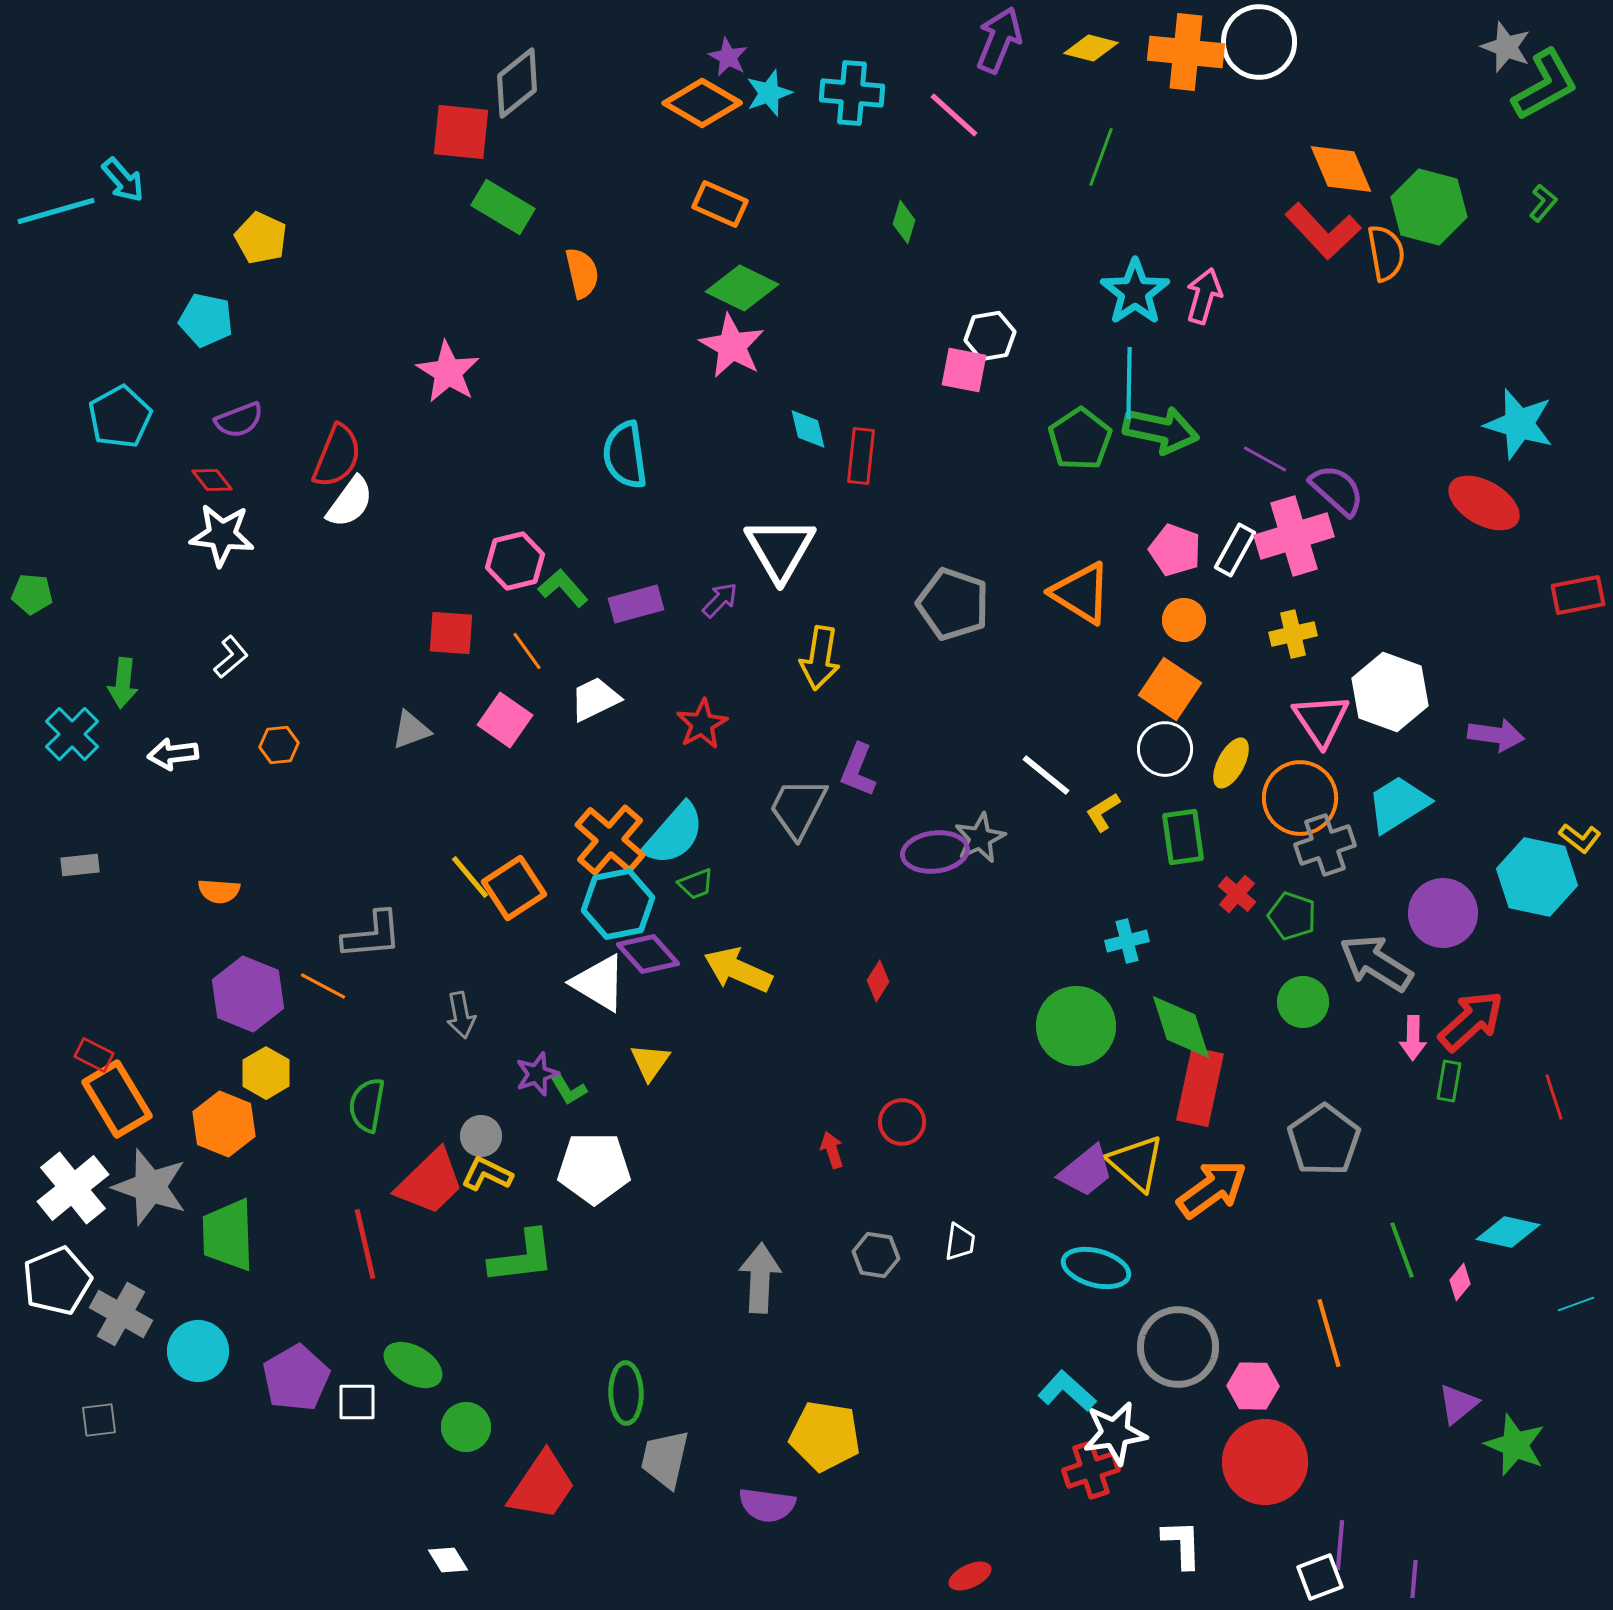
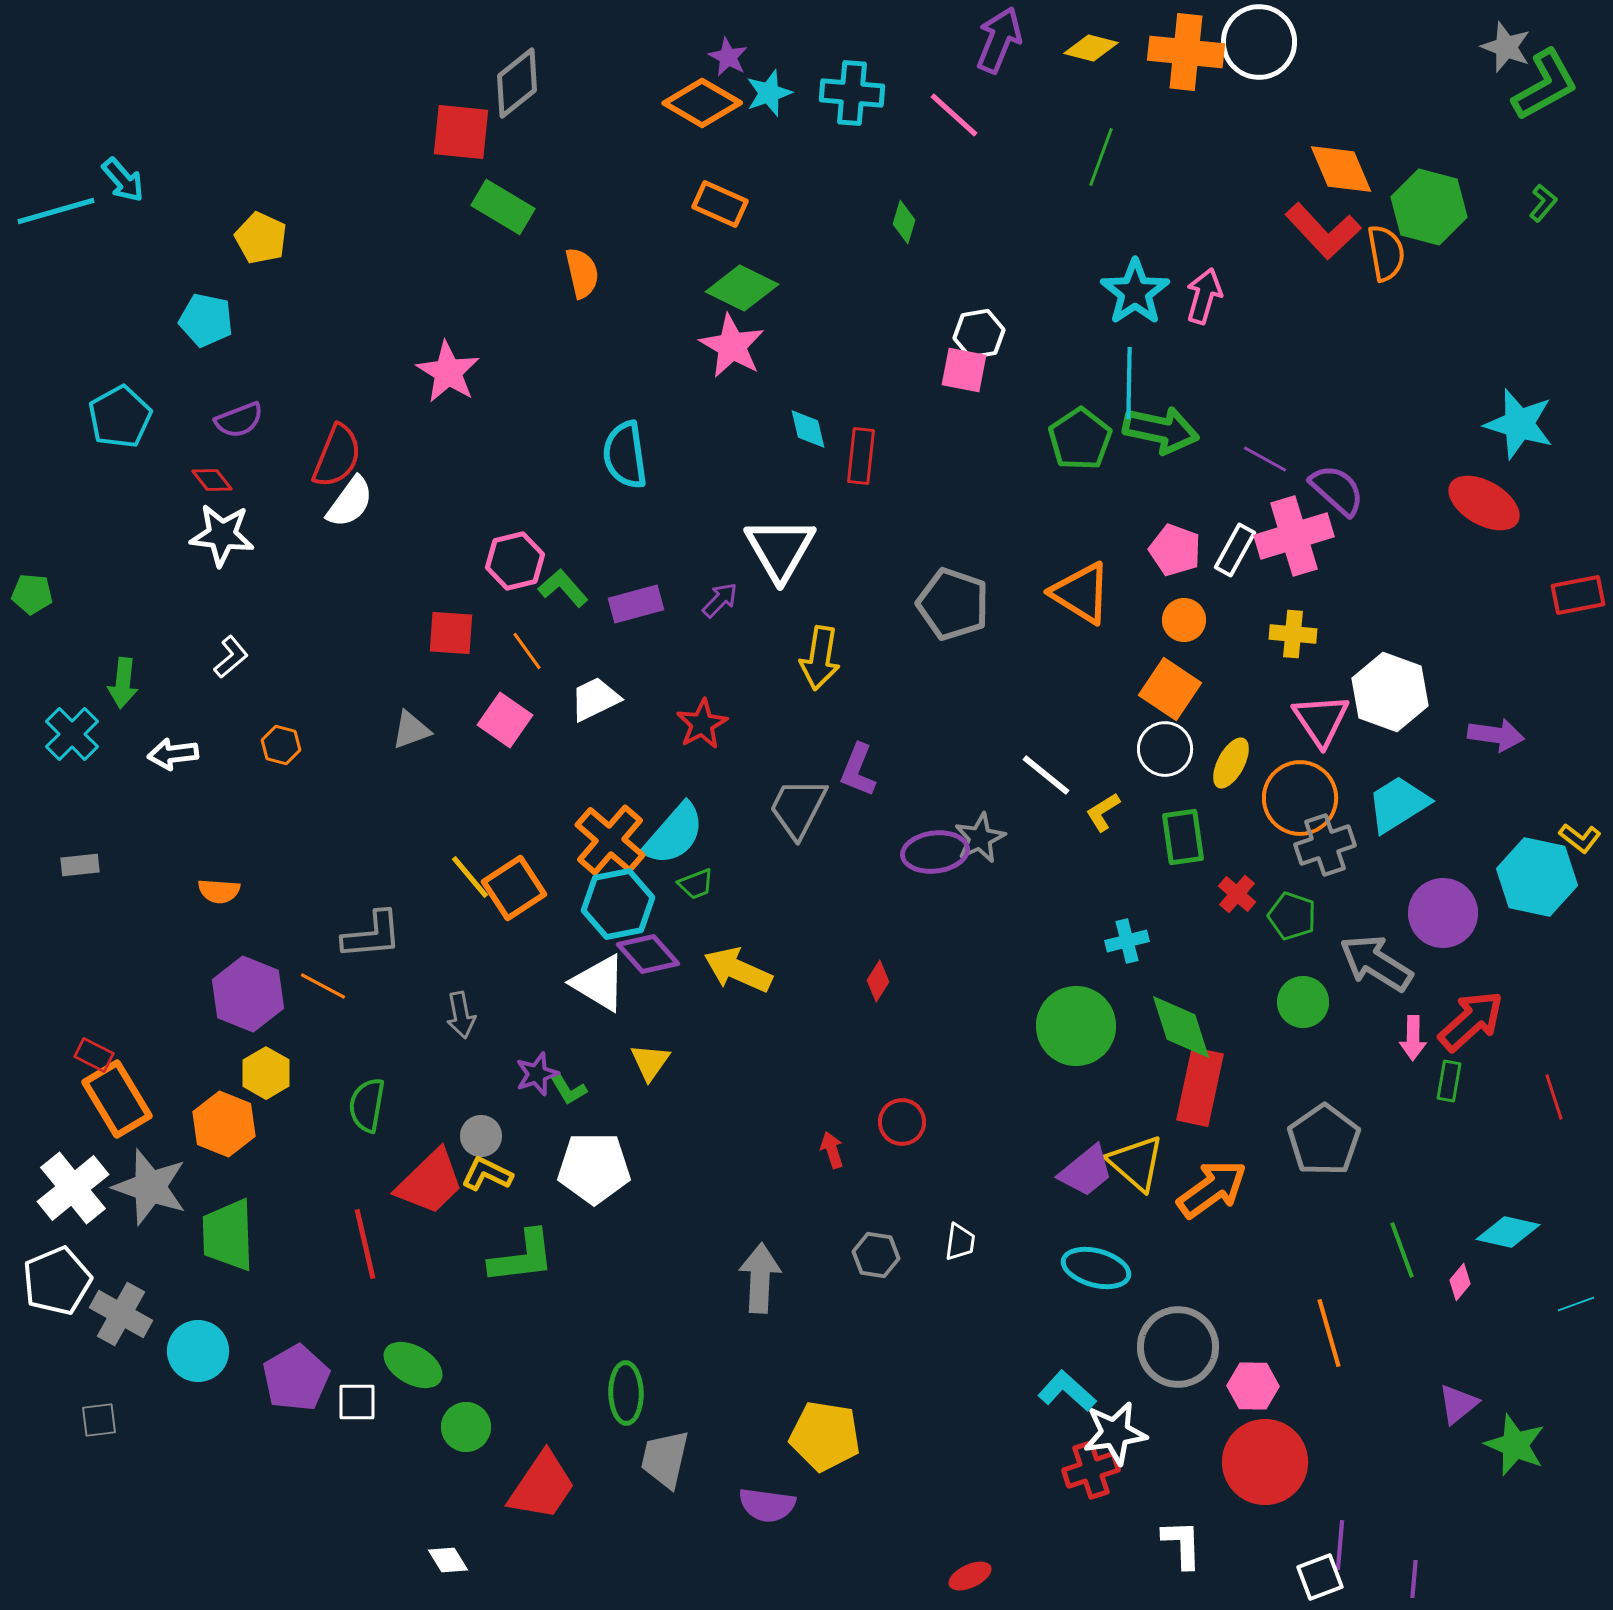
white hexagon at (990, 336): moved 11 px left, 2 px up
yellow cross at (1293, 634): rotated 18 degrees clockwise
orange hexagon at (279, 745): moved 2 px right; rotated 21 degrees clockwise
